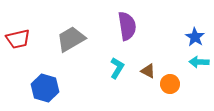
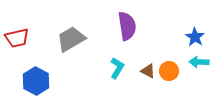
red trapezoid: moved 1 px left, 1 px up
orange circle: moved 1 px left, 13 px up
blue hexagon: moved 9 px left, 7 px up; rotated 12 degrees clockwise
